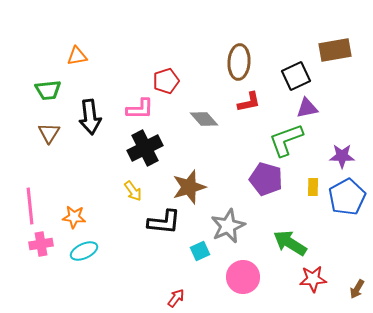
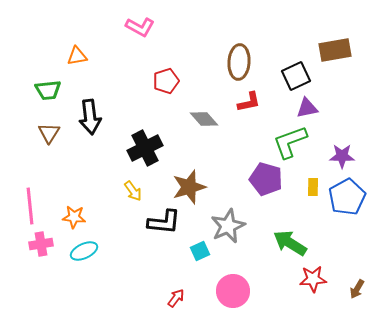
pink L-shape: moved 82 px up; rotated 28 degrees clockwise
green L-shape: moved 4 px right, 2 px down
pink circle: moved 10 px left, 14 px down
